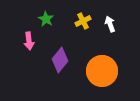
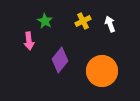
green star: moved 1 px left, 2 px down
